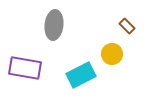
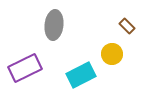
purple rectangle: rotated 36 degrees counterclockwise
